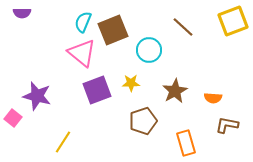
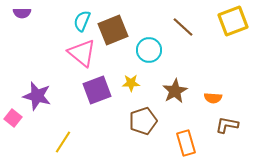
cyan semicircle: moved 1 px left, 1 px up
